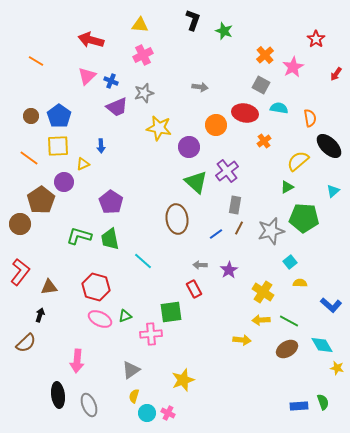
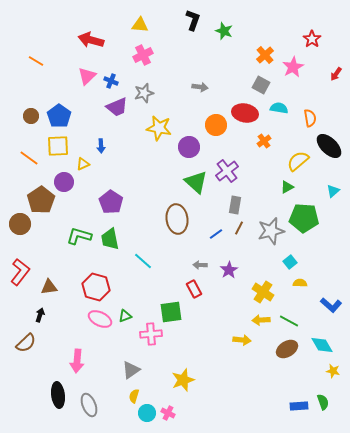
red star at (316, 39): moved 4 px left
yellow star at (337, 368): moved 4 px left, 3 px down
